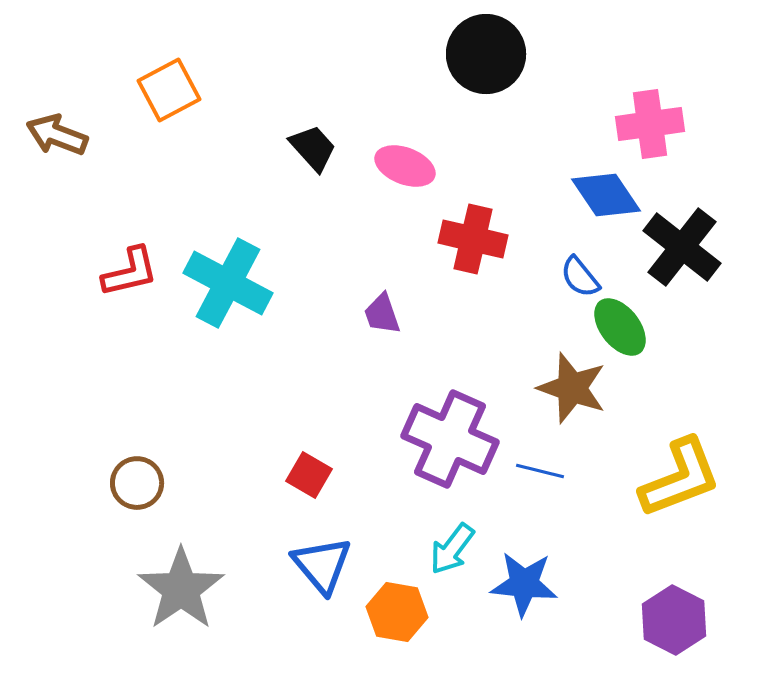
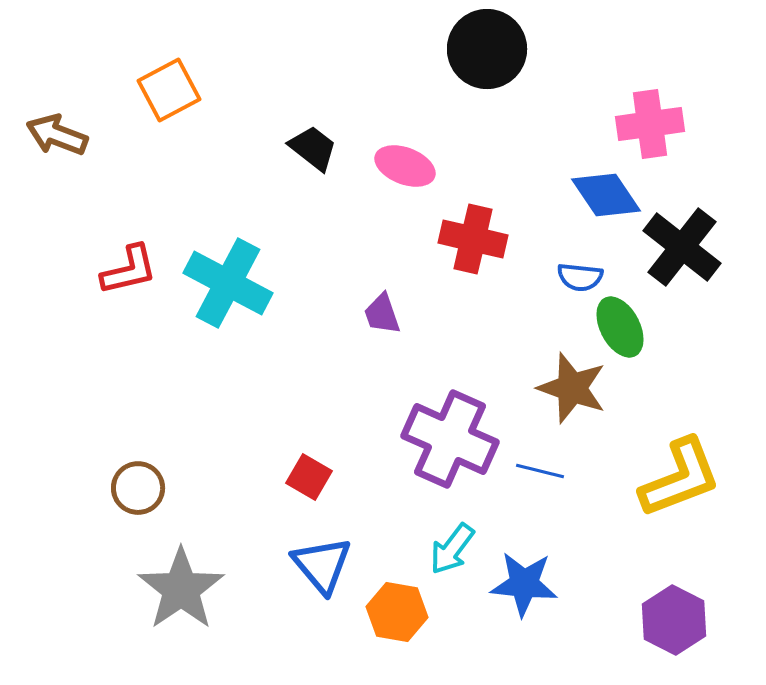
black circle: moved 1 px right, 5 px up
black trapezoid: rotated 10 degrees counterclockwise
red L-shape: moved 1 px left, 2 px up
blue semicircle: rotated 45 degrees counterclockwise
green ellipse: rotated 10 degrees clockwise
red square: moved 2 px down
brown circle: moved 1 px right, 5 px down
